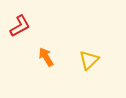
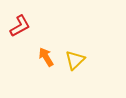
yellow triangle: moved 14 px left
